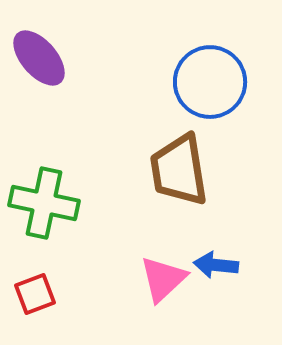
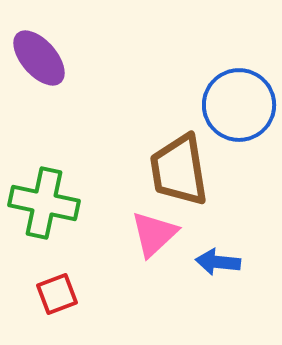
blue circle: moved 29 px right, 23 px down
blue arrow: moved 2 px right, 3 px up
pink triangle: moved 9 px left, 45 px up
red square: moved 22 px right
